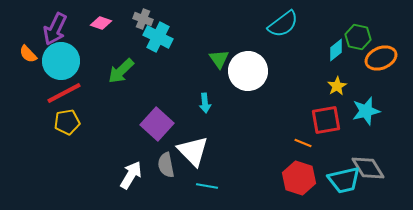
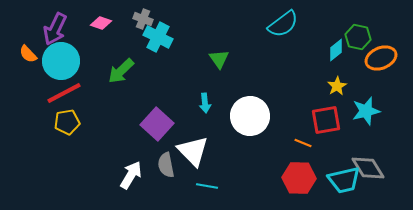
white circle: moved 2 px right, 45 px down
red hexagon: rotated 16 degrees counterclockwise
